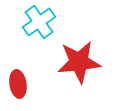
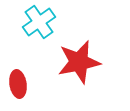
red star: rotated 6 degrees counterclockwise
